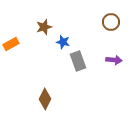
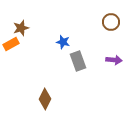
brown star: moved 23 px left, 1 px down
